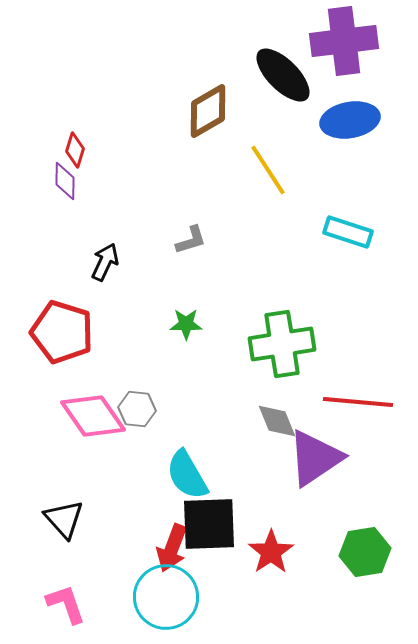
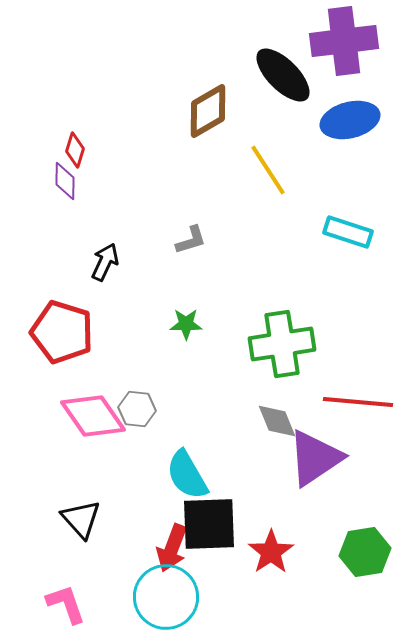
blue ellipse: rotated 4 degrees counterclockwise
black triangle: moved 17 px right
